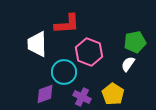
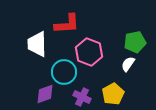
yellow pentagon: rotated 10 degrees clockwise
